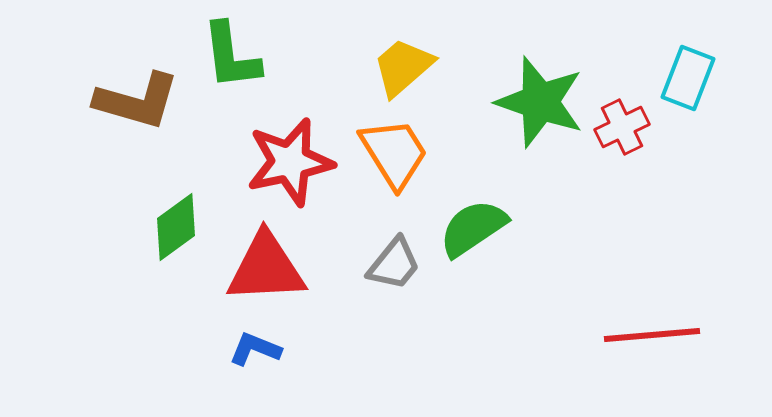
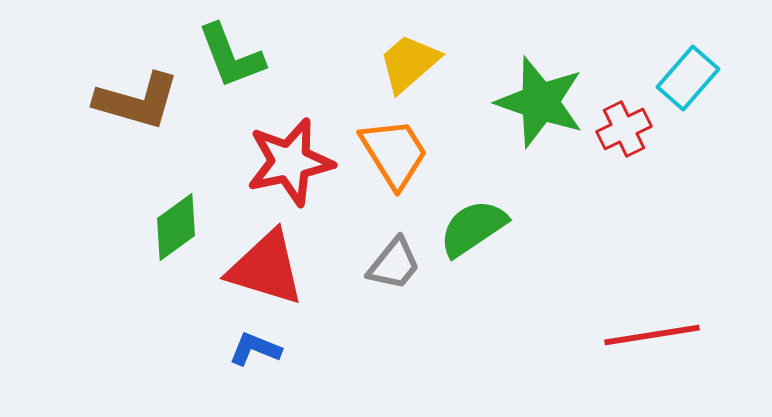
green L-shape: rotated 14 degrees counterclockwise
yellow trapezoid: moved 6 px right, 4 px up
cyan rectangle: rotated 20 degrees clockwise
red cross: moved 2 px right, 2 px down
red triangle: rotated 20 degrees clockwise
red line: rotated 4 degrees counterclockwise
